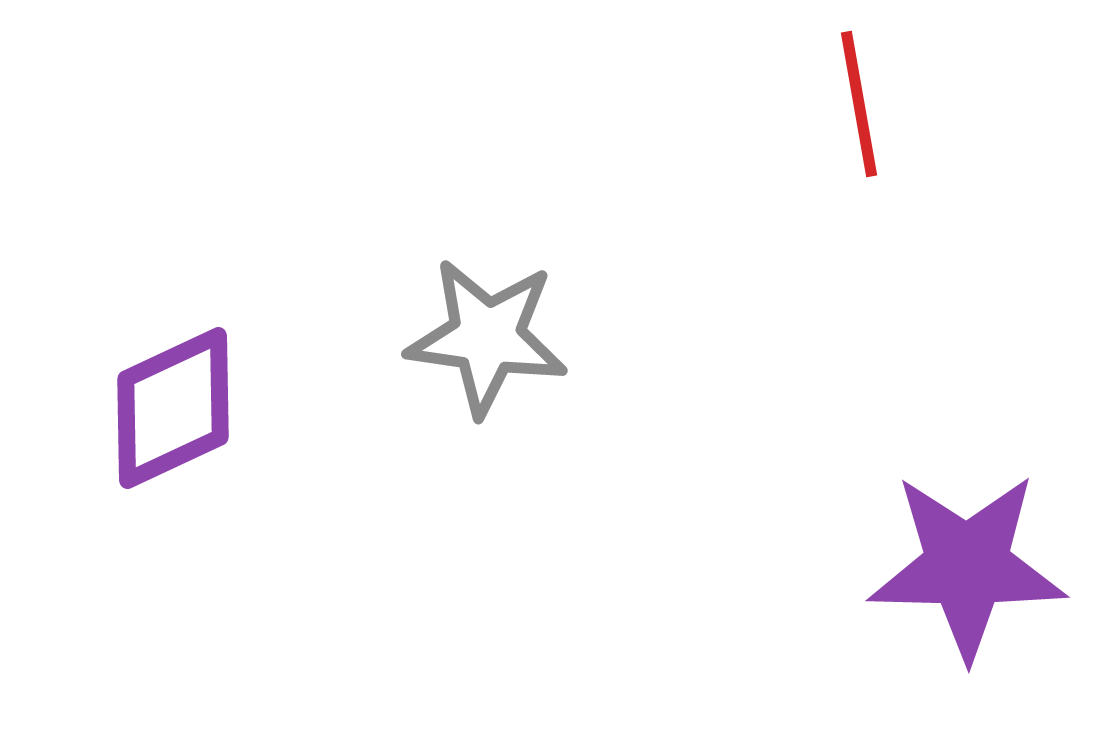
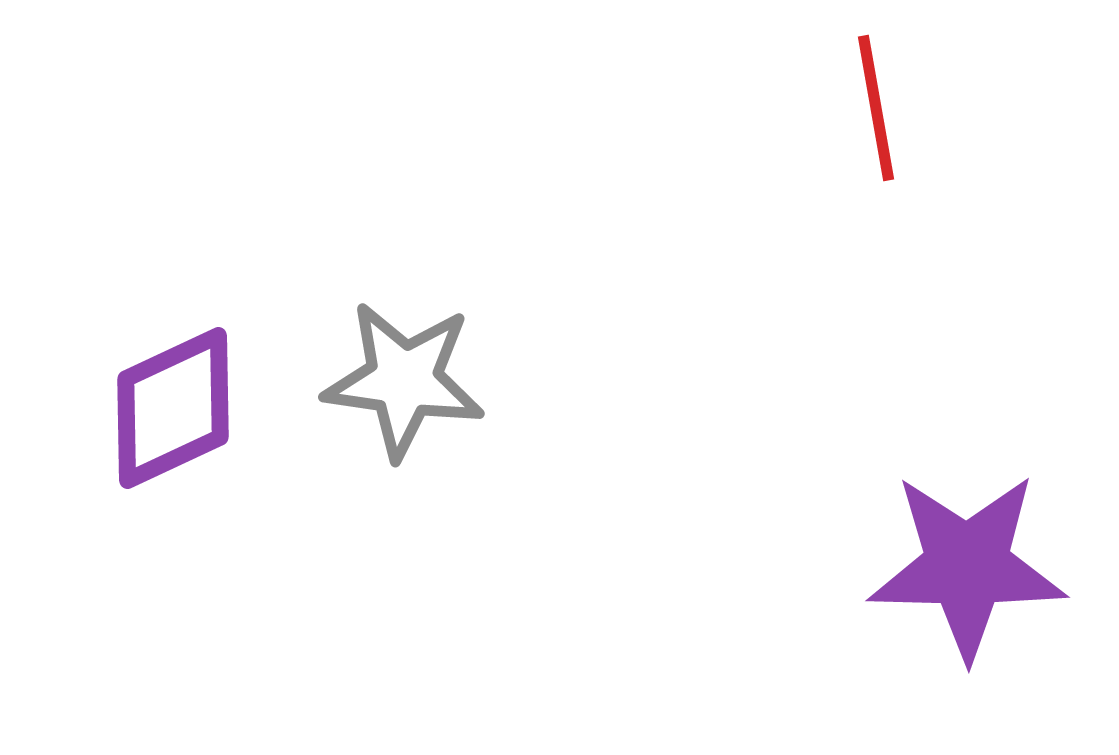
red line: moved 17 px right, 4 px down
gray star: moved 83 px left, 43 px down
